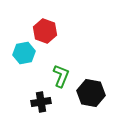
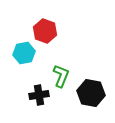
black cross: moved 2 px left, 7 px up
